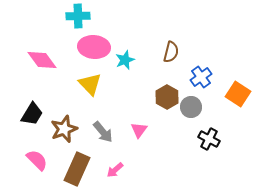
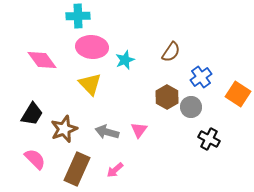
pink ellipse: moved 2 px left
brown semicircle: rotated 20 degrees clockwise
gray arrow: moved 4 px right; rotated 145 degrees clockwise
pink semicircle: moved 2 px left, 1 px up
